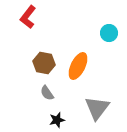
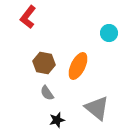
gray triangle: rotated 28 degrees counterclockwise
